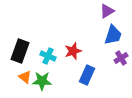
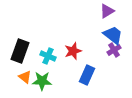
blue trapezoid: rotated 70 degrees counterclockwise
purple cross: moved 7 px left, 8 px up
